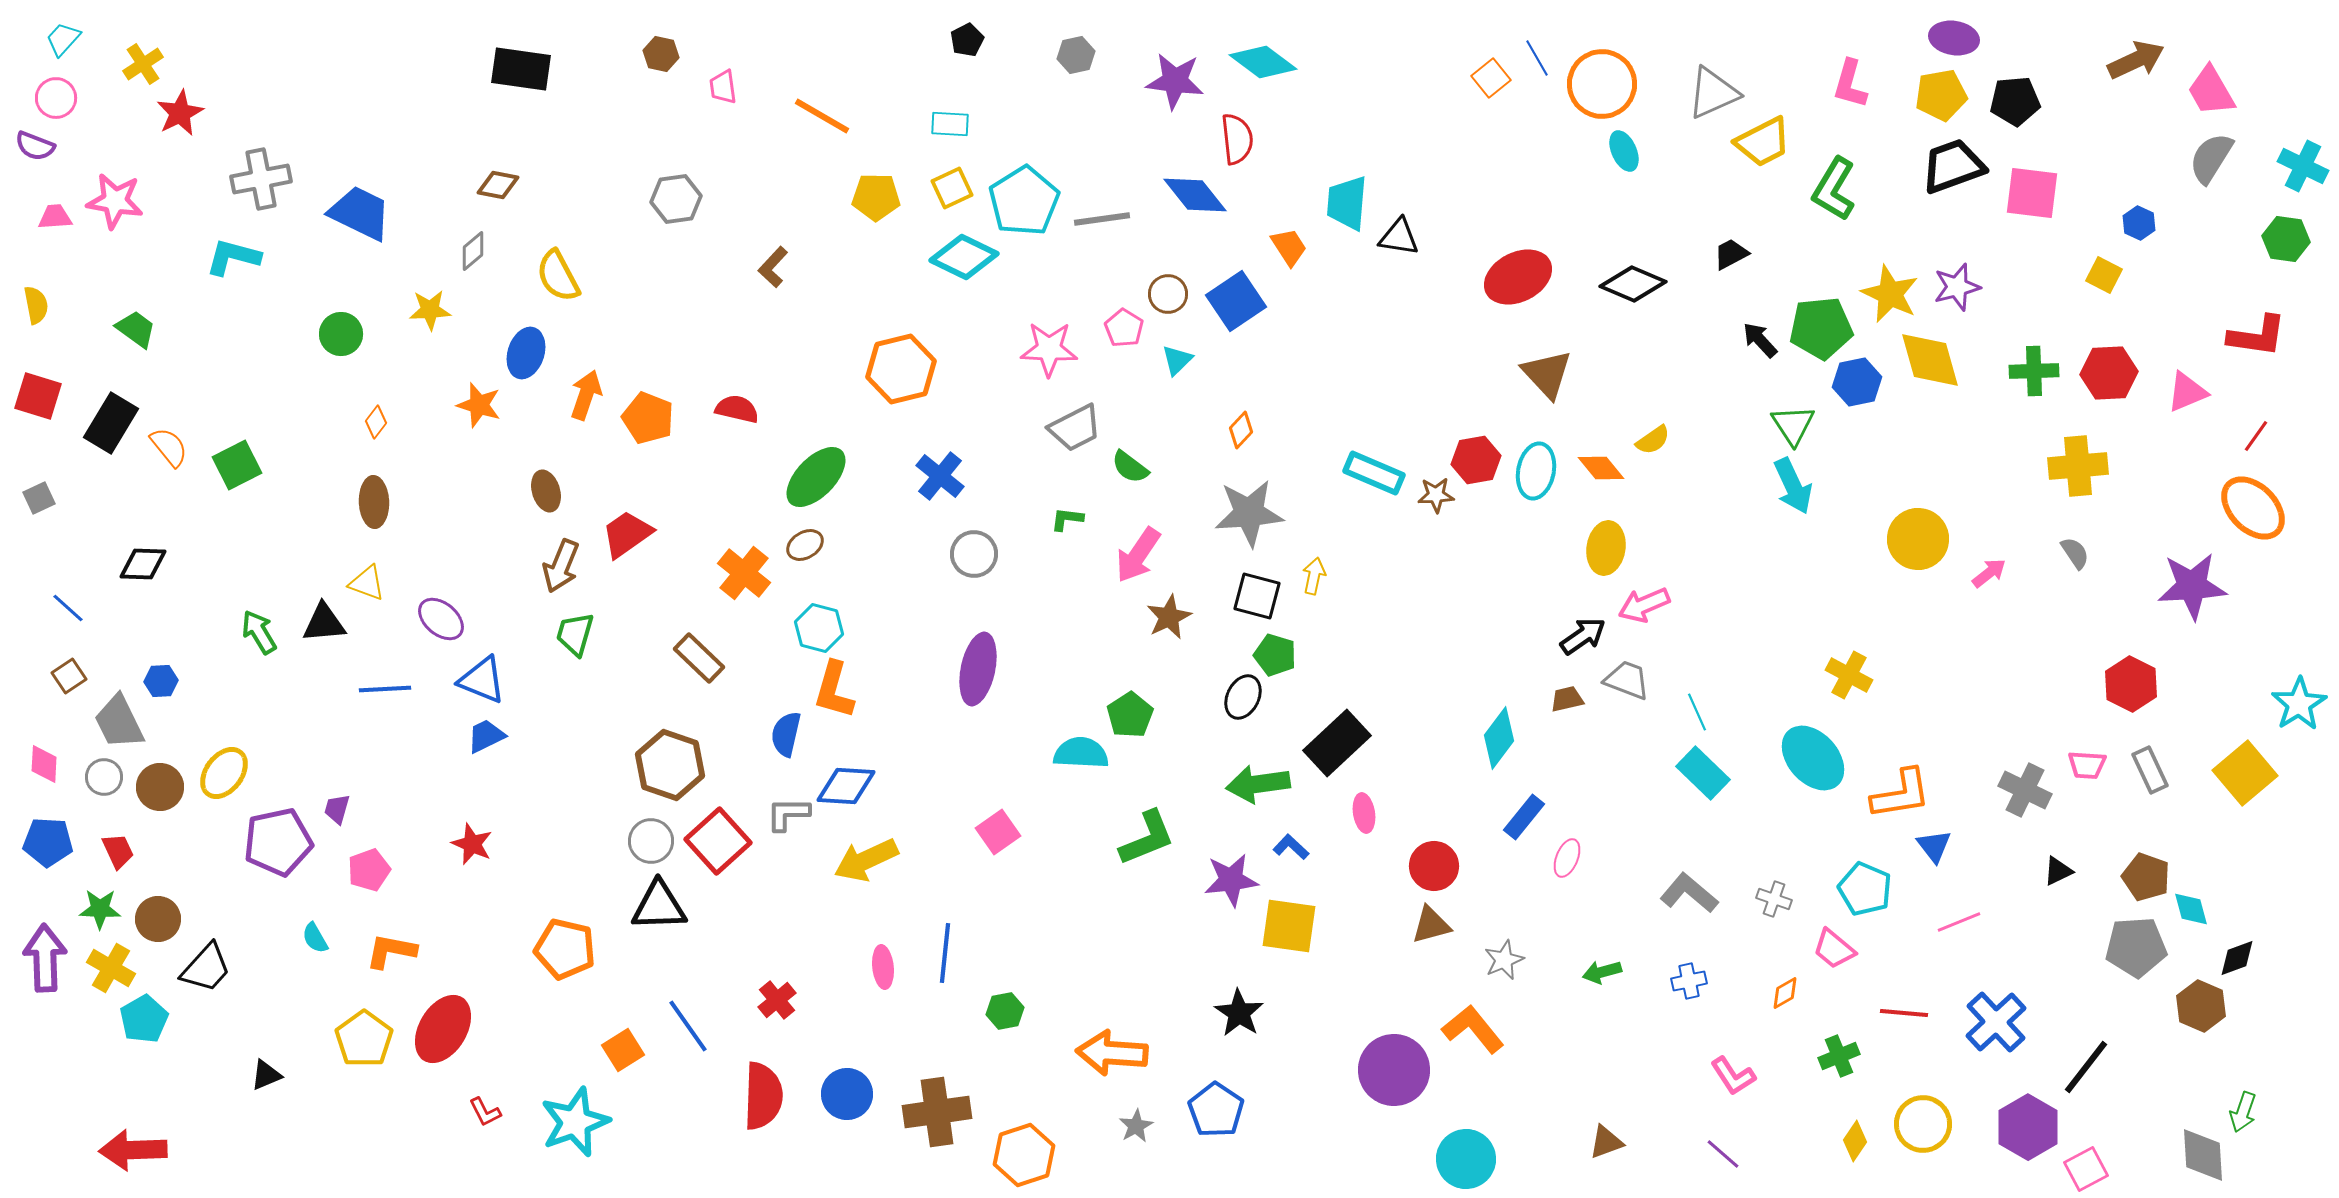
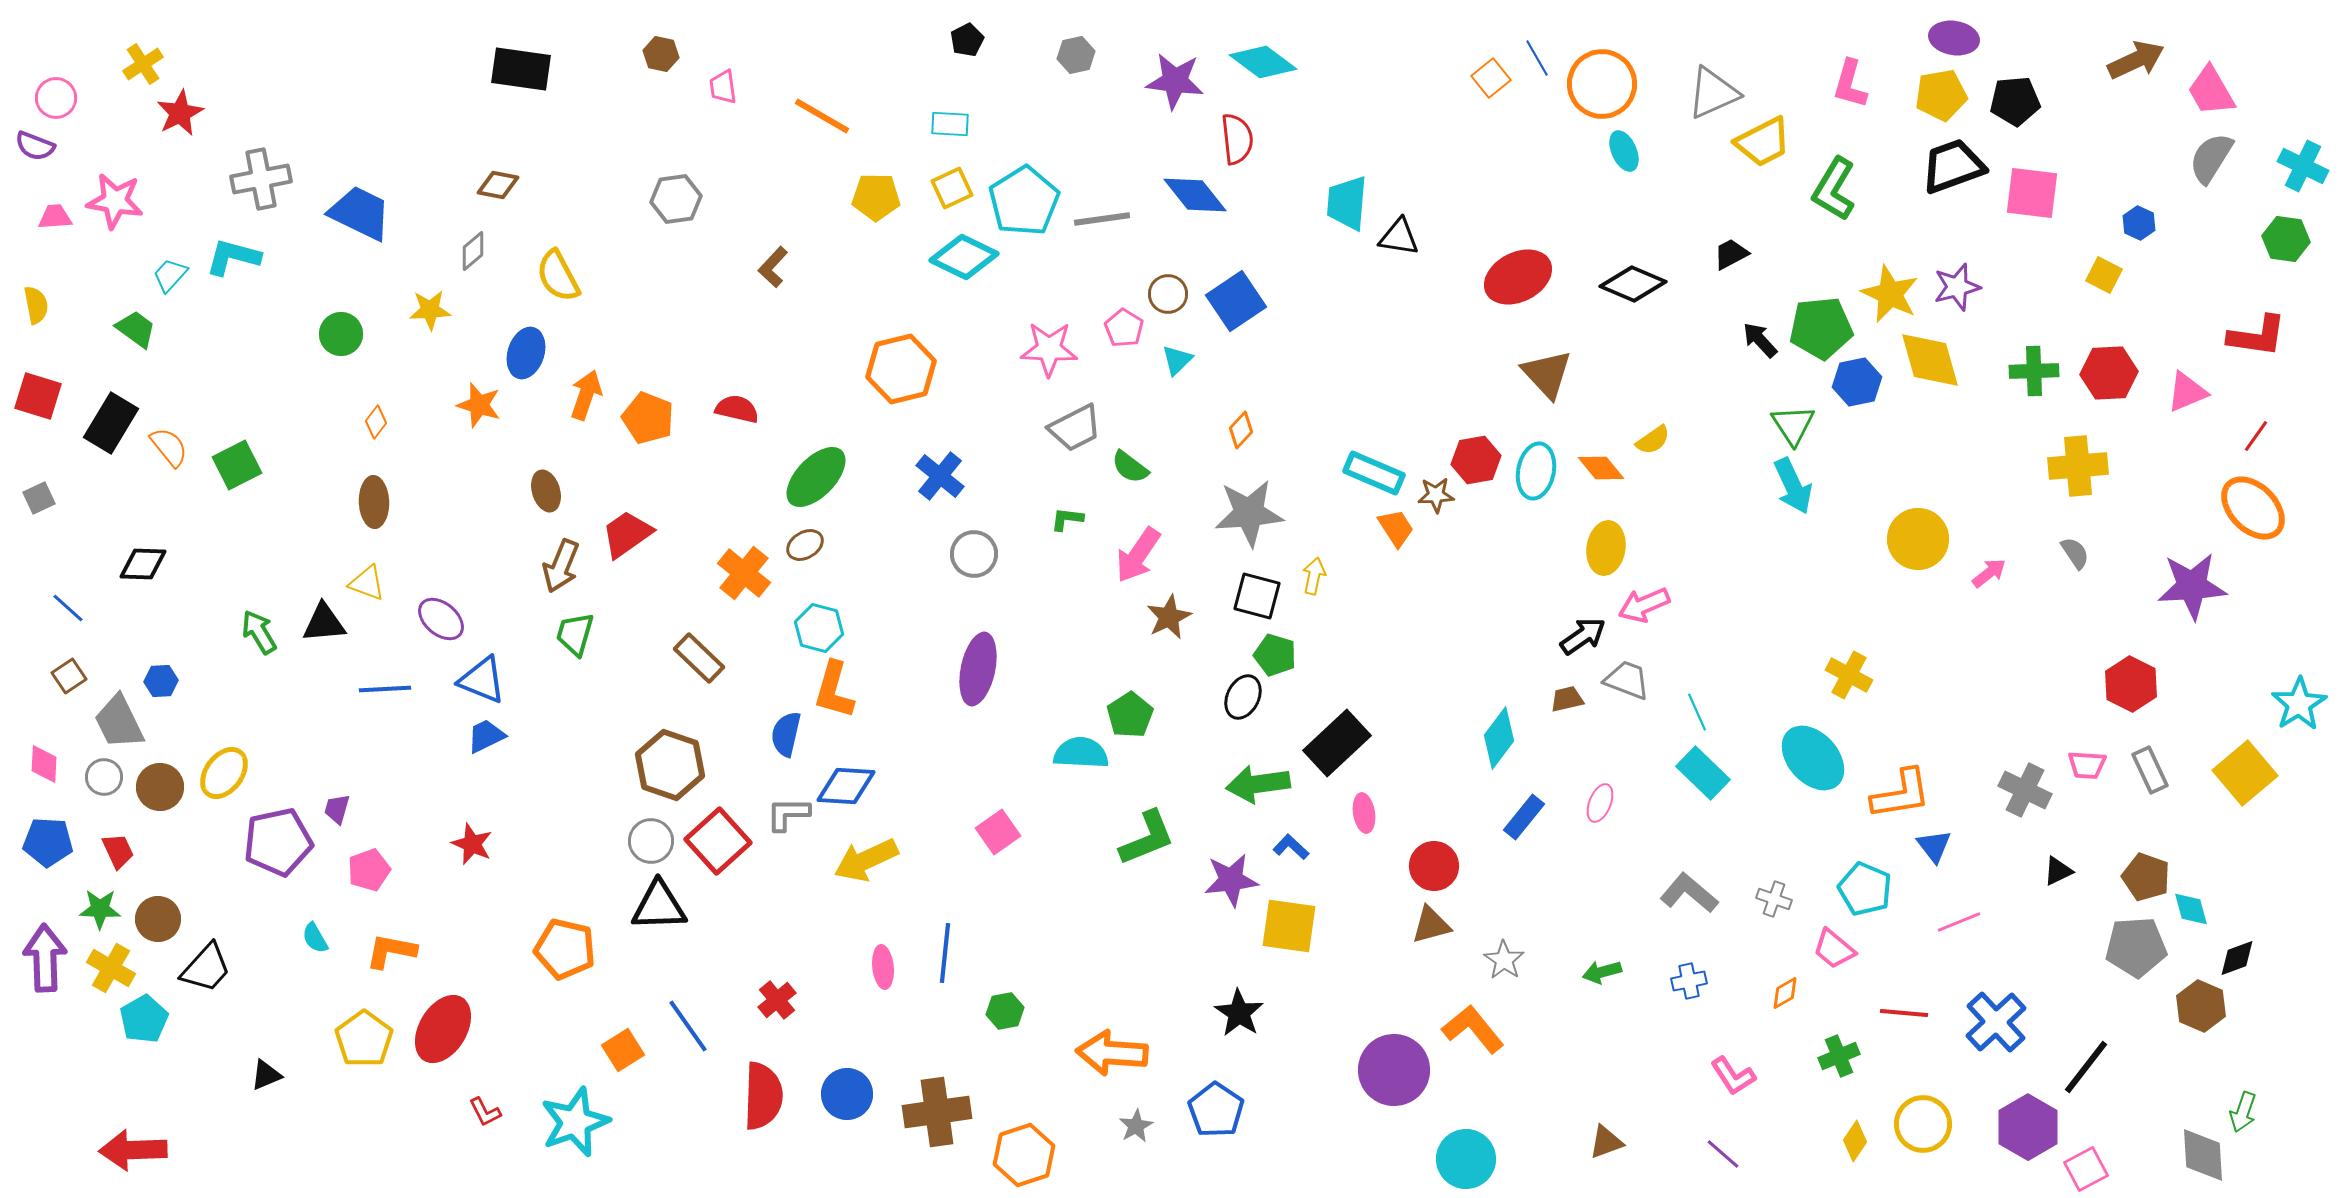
cyan trapezoid at (63, 39): moved 107 px right, 236 px down
orange trapezoid at (1289, 247): moved 107 px right, 281 px down
pink ellipse at (1567, 858): moved 33 px right, 55 px up
gray star at (1504, 960): rotated 15 degrees counterclockwise
